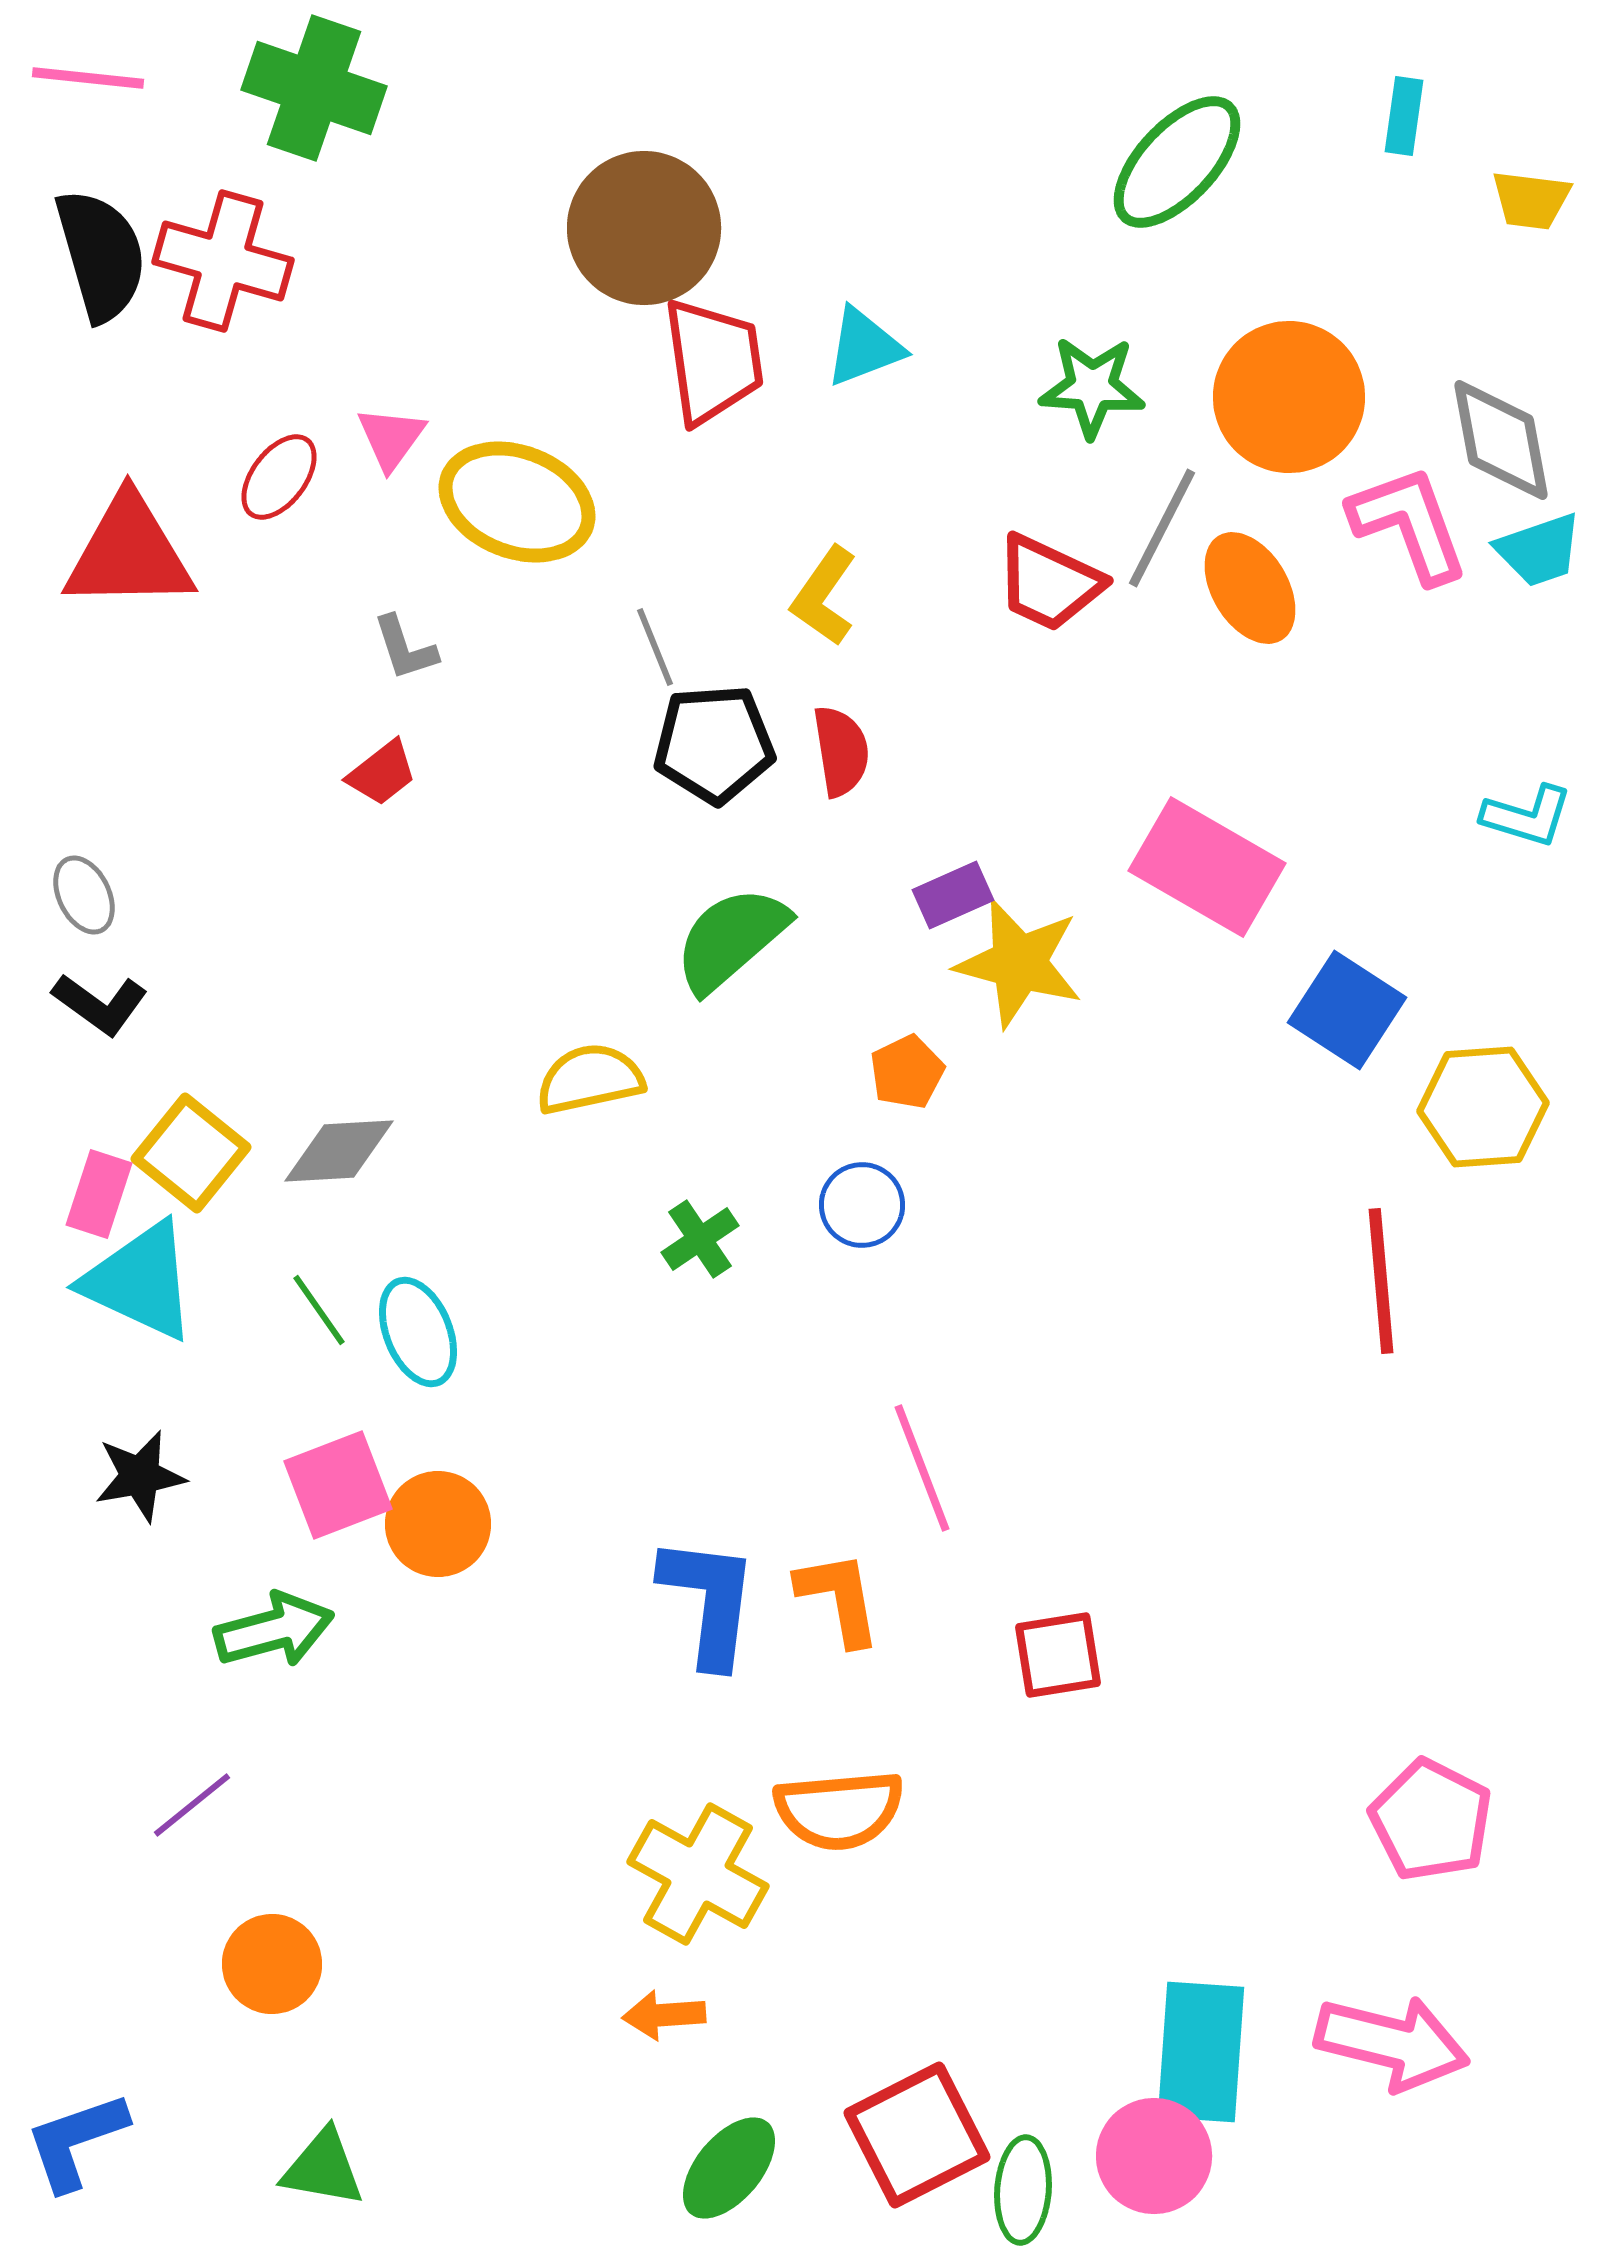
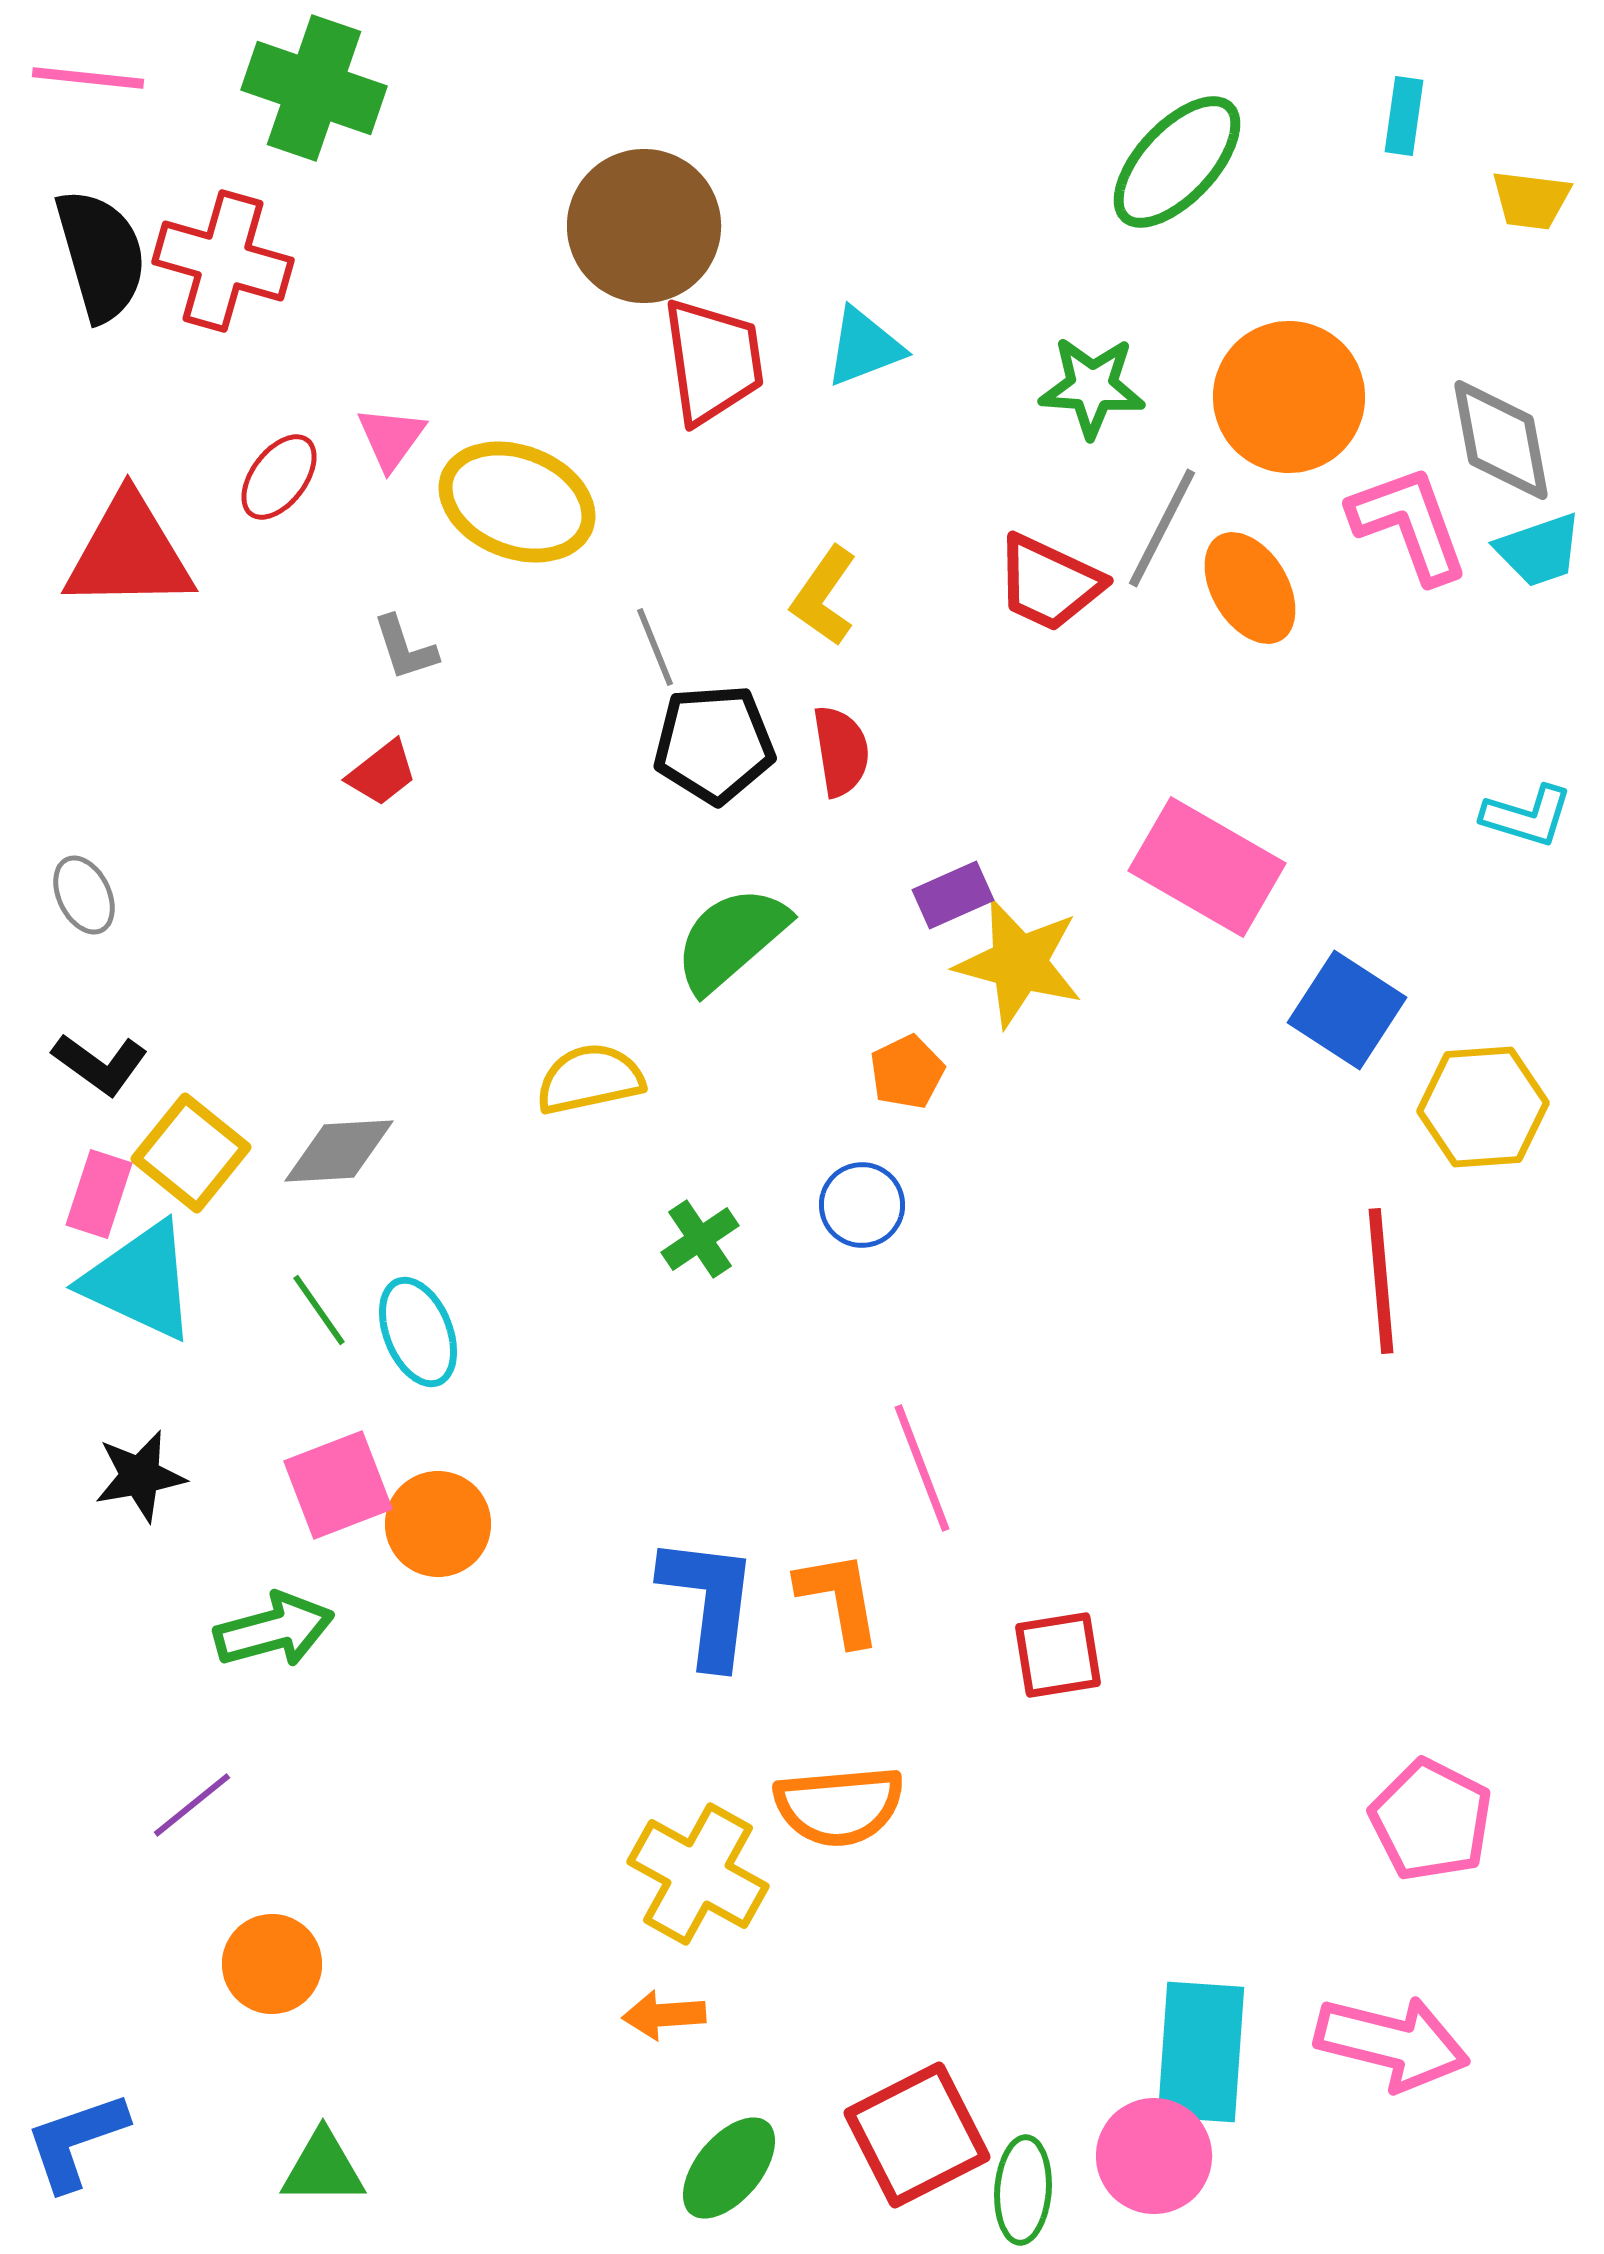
brown circle at (644, 228): moved 2 px up
black L-shape at (100, 1004): moved 60 px down
orange semicircle at (839, 1810): moved 4 px up
green triangle at (323, 2168): rotated 10 degrees counterclockwise
